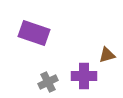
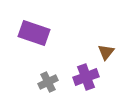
brown triangle: moved 1 px left, 3 px up; rotated 36 degrees counterclockwise
purple cross: moved 2 px right, 1 px down; rotated 20 degrees counterclockwise
